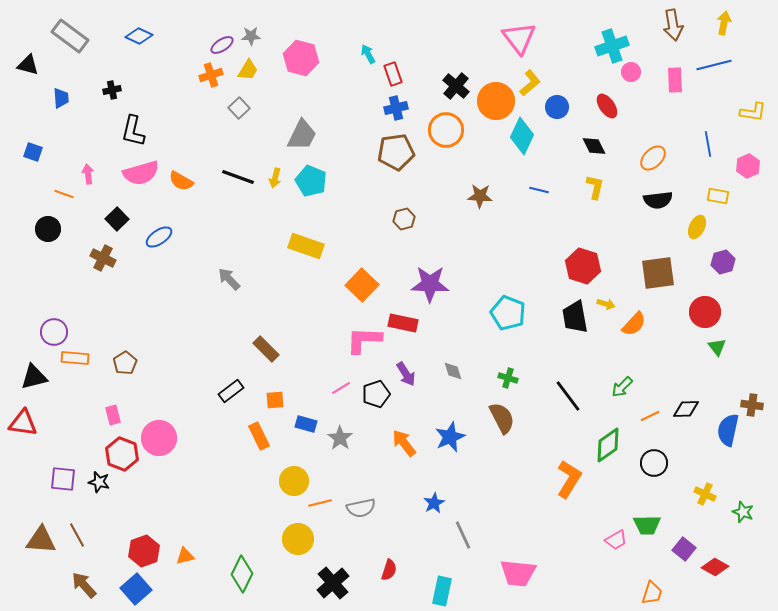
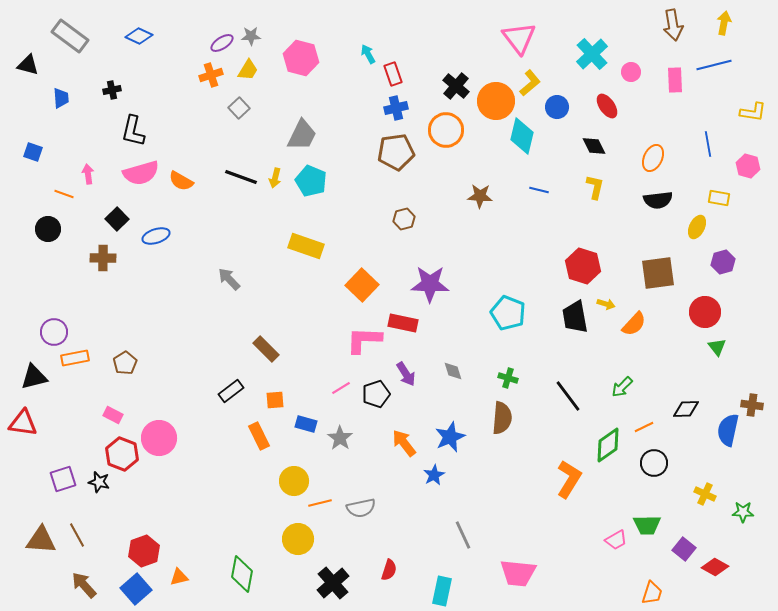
purple ellipse at (222, 45): moved 2 px up
cyan cross at (612, 46): moved 20 px left, 8 px down; rotated 24 degrees counterclockwise
cyan diamond at (522, 136): rotated 12 degrees counterclockwise
orange ellipse at (653, 158): rotated 20 degrees counterclockwise
pink hexagon at (748, 166): rotated 20 degrees counterclockwise
black line at (238, 177): moved 3 px right
yellow rectangle at (718, 196): moved 1 px right, 2 px down
blue ellipse at (159, 237): moved 3 px left, 1 px up; rotated 16 degrees clockwise
brown cross at (103, 258): rotated 25 degrees counterclockwise
orange rectangle at (75, 358): rotated 16 degrees counterclockwise
pink rectangle at (113, 415): rotated 48 degrees counterclockwise
orange line at (650, 416): moved 6 px left, 11 px down
brown semicircle at (502, 418): rotated 32 degrees clockwise
purple square at (63, 479): rotated 24 degrees counterclockwise
blue star at (434, 503): moved 28 px up
green star at (743, 512): rotated 20 degrees counterclockwise
orange triangle at (185, 556): moved 6 px left, 21 px down
green diamond at (242, 574): rotated 15 degrees counterclockwise
